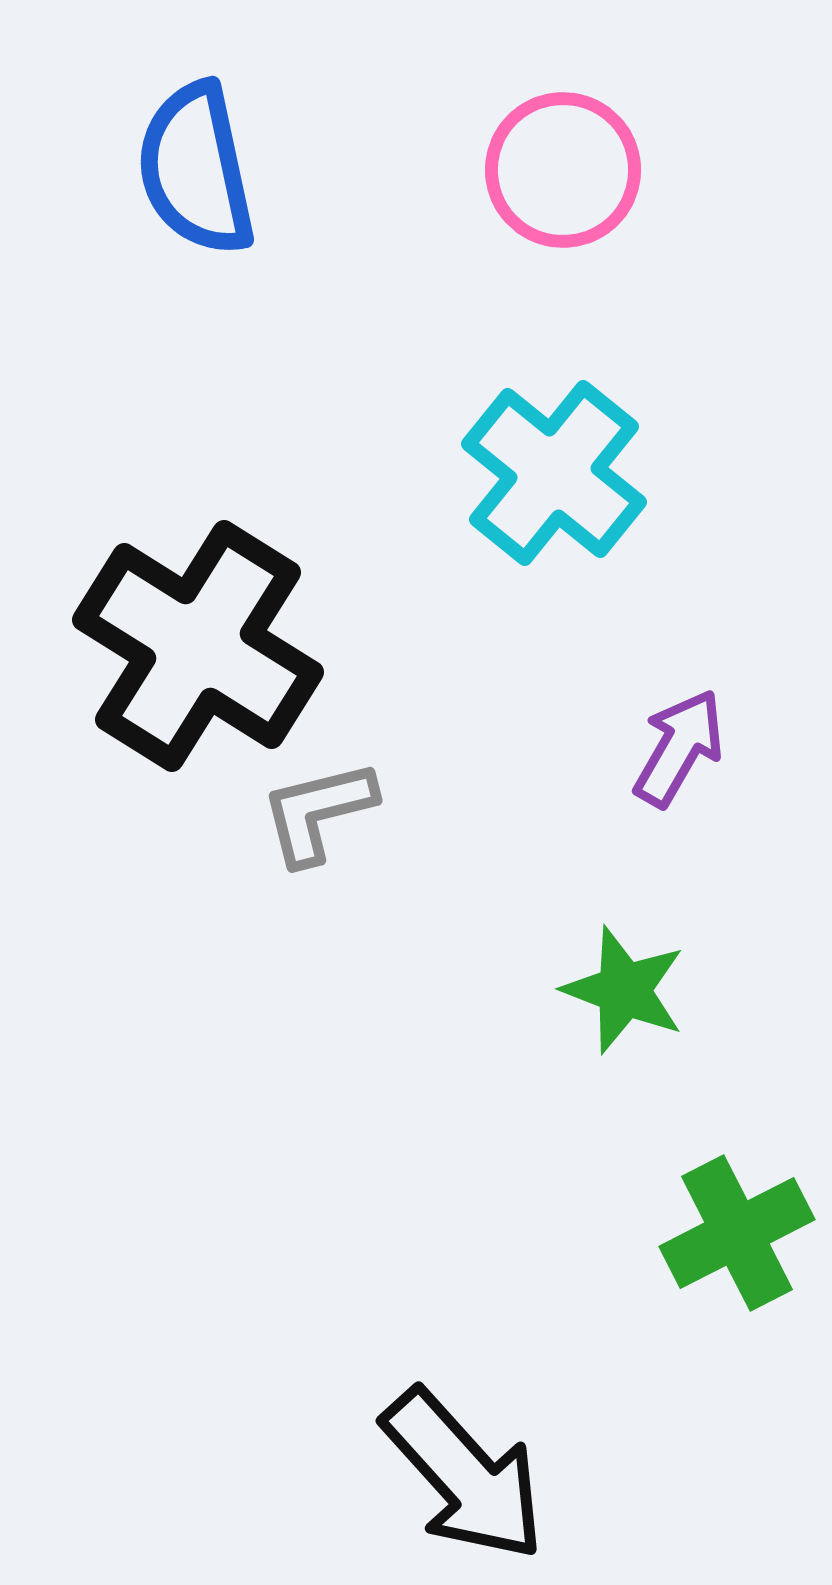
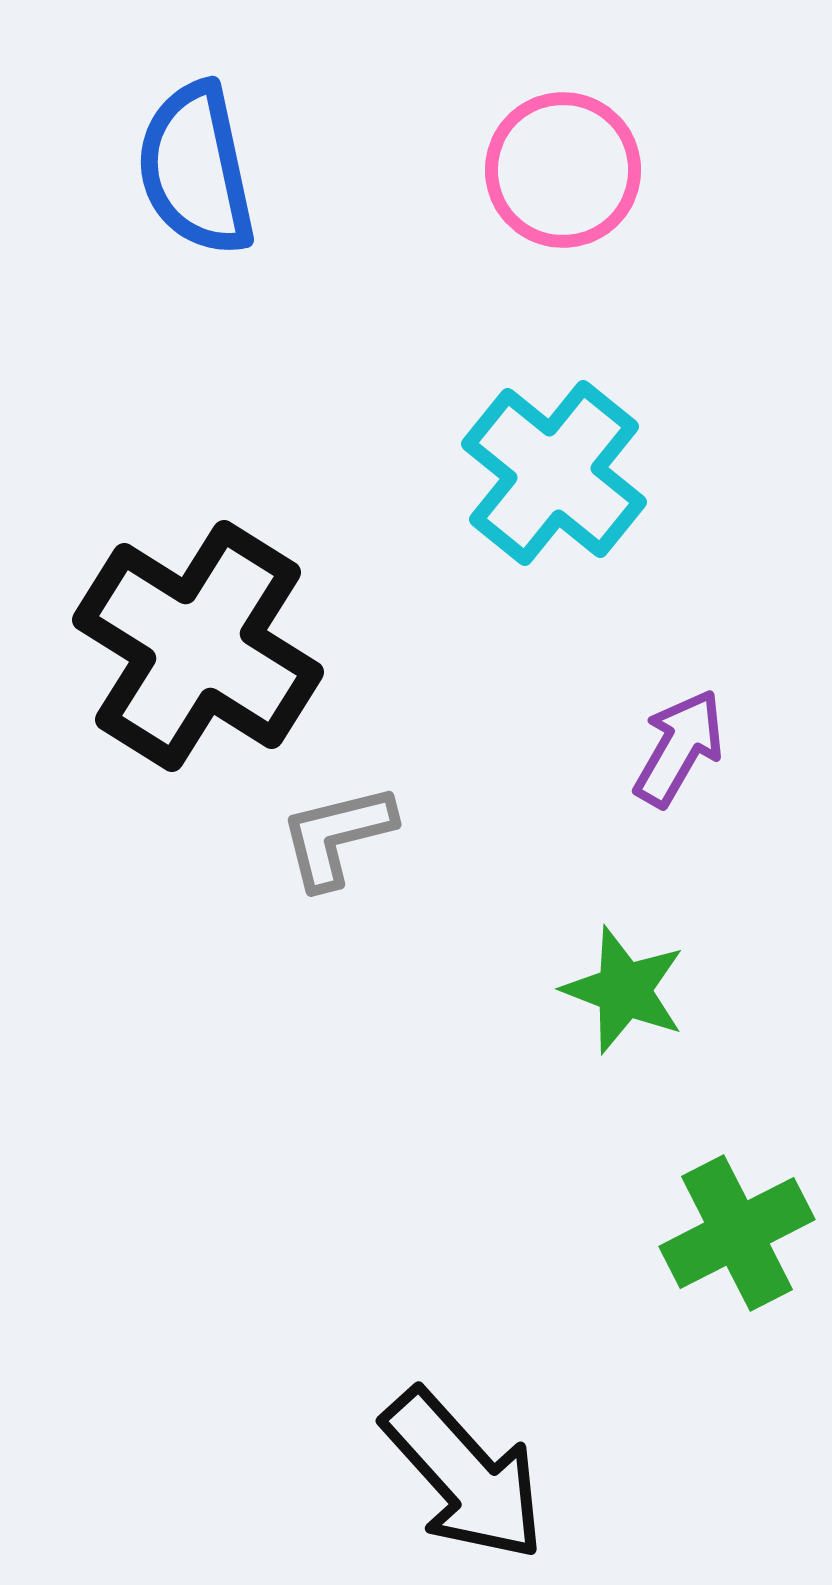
gray L-shape: moved 19 px right, 24 px down
